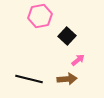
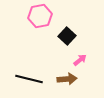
pink arrow: moved 2 px right
